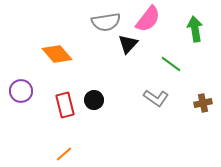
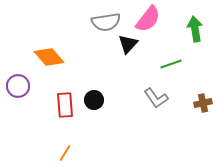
orange diamond: moved 8 px left, 3 px down
green line: rotated 55 degrees counterclockwise
purple circle: moved 3 px left, 5 px up
gray L-shape: rotated 20 degrees clockwise
red rectangle: rotated 10 degrees clockwise
orange line: moved 1 px right, 1 px up; rotated 18 degrees counterclockwise
